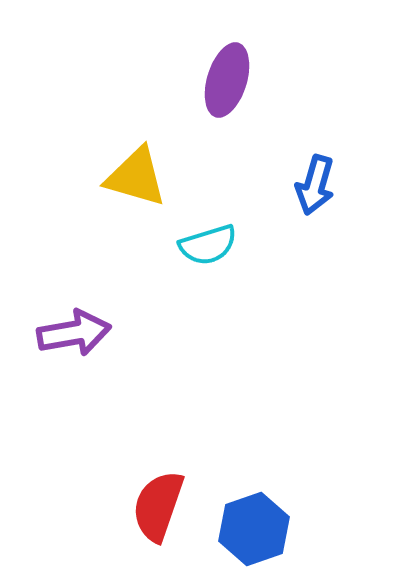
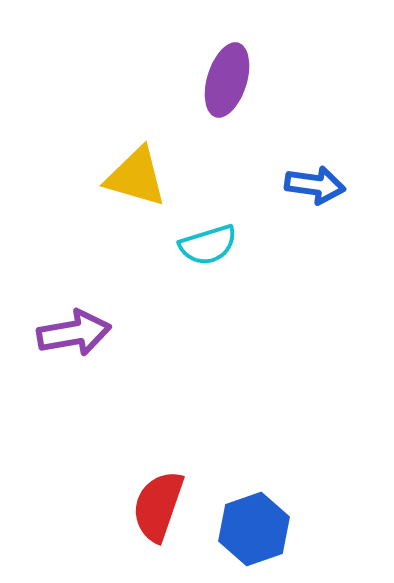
blue arrow: rotated 98 degrees counterclockwise
